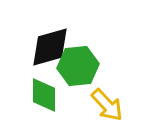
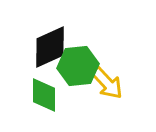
black diamond: rotated 9 degrees counterclockwise
yellow arrow: moved 22 px up
